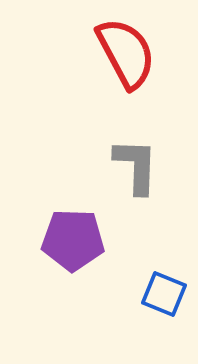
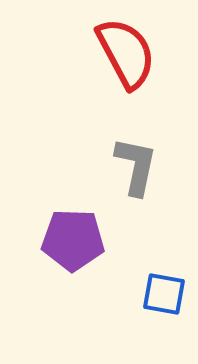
gray L-shape: rotated 10 degrees clockwise
blue square: rotated 12 degrees counterclockwise
